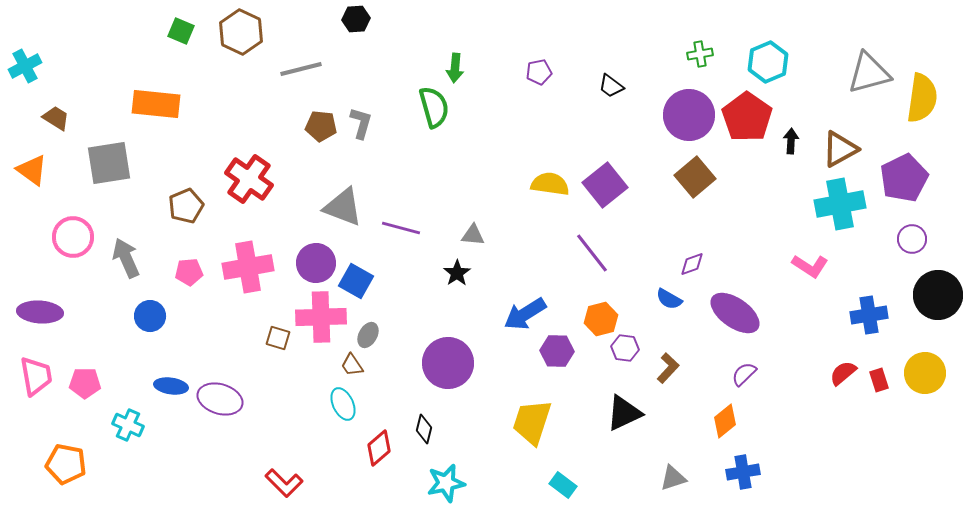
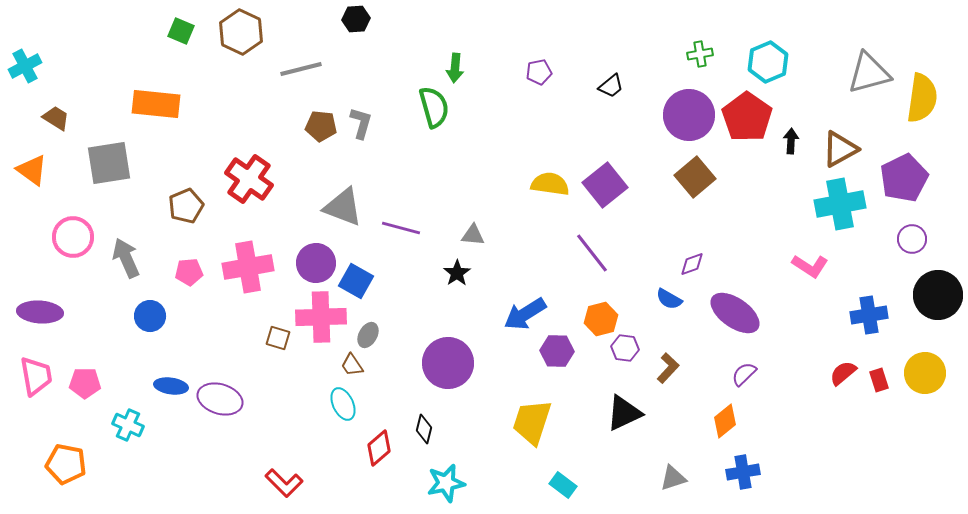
black trapezoid at (611, 86): rotated 76 degrees counterclockwise
